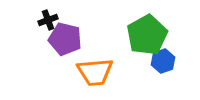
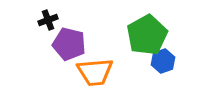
purple pentagon: moved 4 px right, 5 px down
